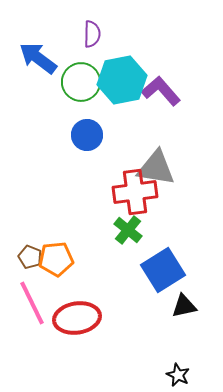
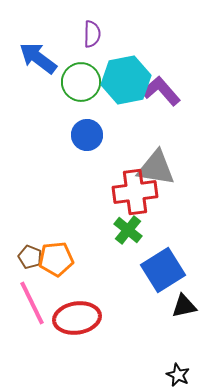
cyan hexagon: moved 4 px right
